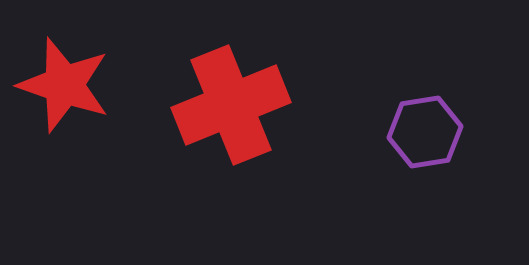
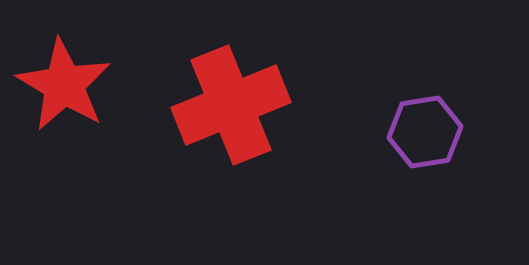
red star: rotated 12 degrees clockwise
